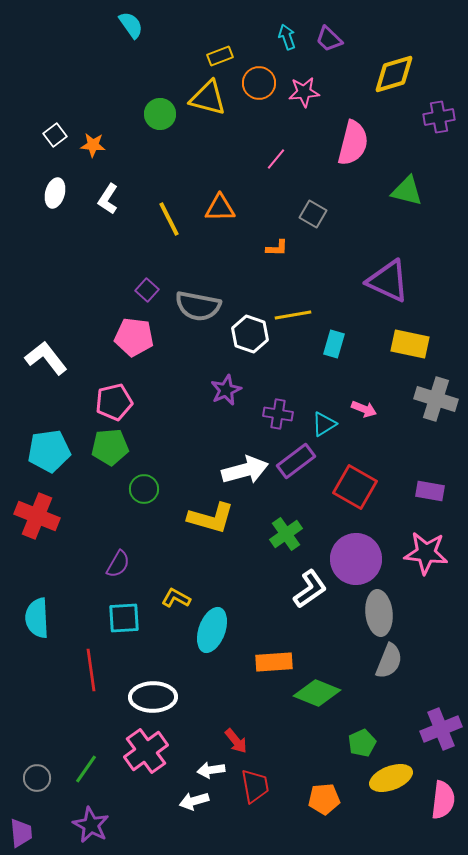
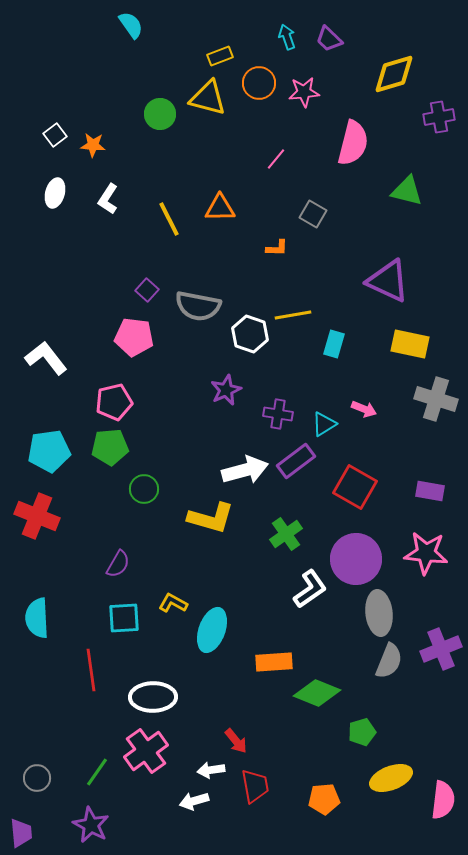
yellow L-shape at (176, 598): moved 3 px left, 5 px down
purple cross at (441, 729): moved 80 px up
green pentagon at (362, 743): moved 11 px up; rotated 8 degrees clockwise
green line at (86, 769): moved 11 px right, 3 px down
